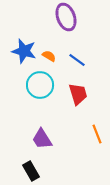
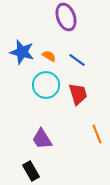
blue star: moved 2 px left, 1 px down
cyan circle: moved 6 px right
